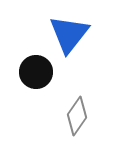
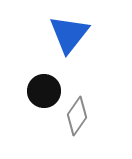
black circle: moved 8 px right, 19 px down
